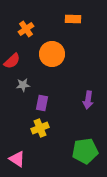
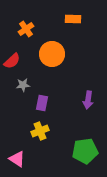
yellow cross: moved 3 px down
